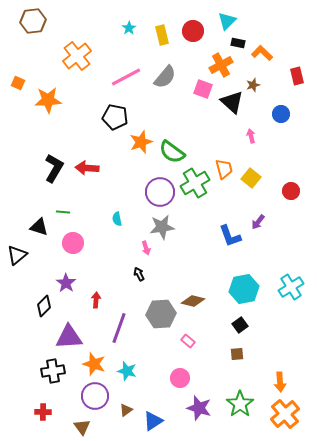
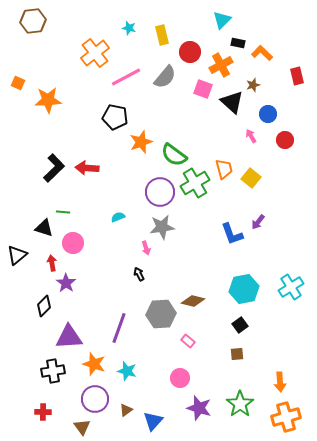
cyan triangle at (227, 21): moved 5 px left, 1 px up
cyan star at (129, 28): rotated 24 degrees counterclockwise
red circle at (193, 31): moved 3 px left, 21 px down
orange cross at (77, 56): moved 18 px right, 3 px up
blue circle at (281, 114): moved 13 px left
pink arrow at (251, 136): rotated 16 degrees counterclockwise
green semicircle at (172, 152): moved 2 px right, 3 px down
black L-shape at (54, 168): rotated 16 degrees clockwise
red circle at (291, 191): moved 6 px left, 51 px up
cyan semicircle at (117, 219): moved 1 px right, 2 px up; rotated 80 degrees clockwise
black triangle at (39, 227): moved 5 px right, 1 px down
blue L-shape at (230, 236): moved 2 px right, 2 px up
red arrow at (96, 300): moved 44 px left, 37 px up; rotated 14 degrees counterclockwise
purple circle at (95, 396): moved 3 px down
orange cross at (285, 414): moved 1 px right, 3 px down; rotated 24 degrees clockwise
blue triangle at (153, 421): rotated 15 degrees counterclockwise
